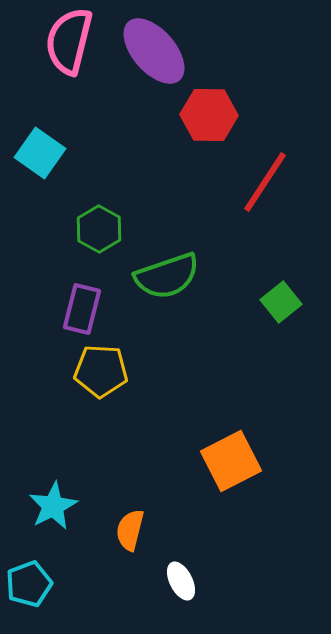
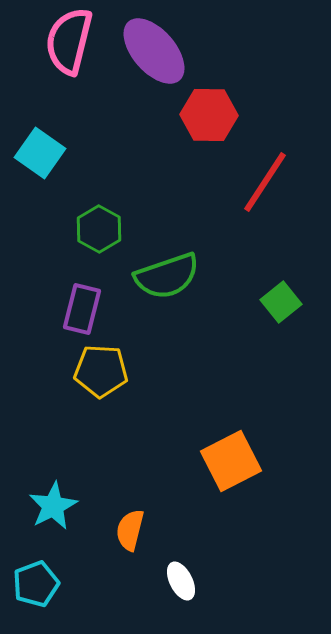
cyan pentagon: moved 7 px right
